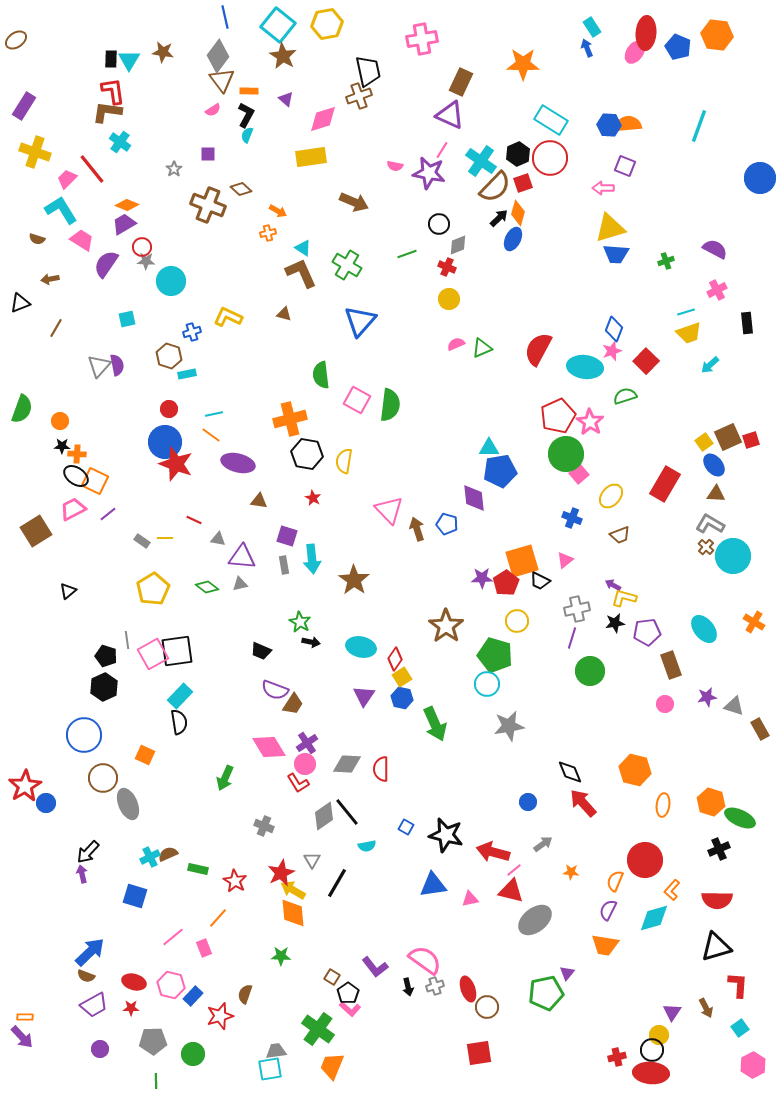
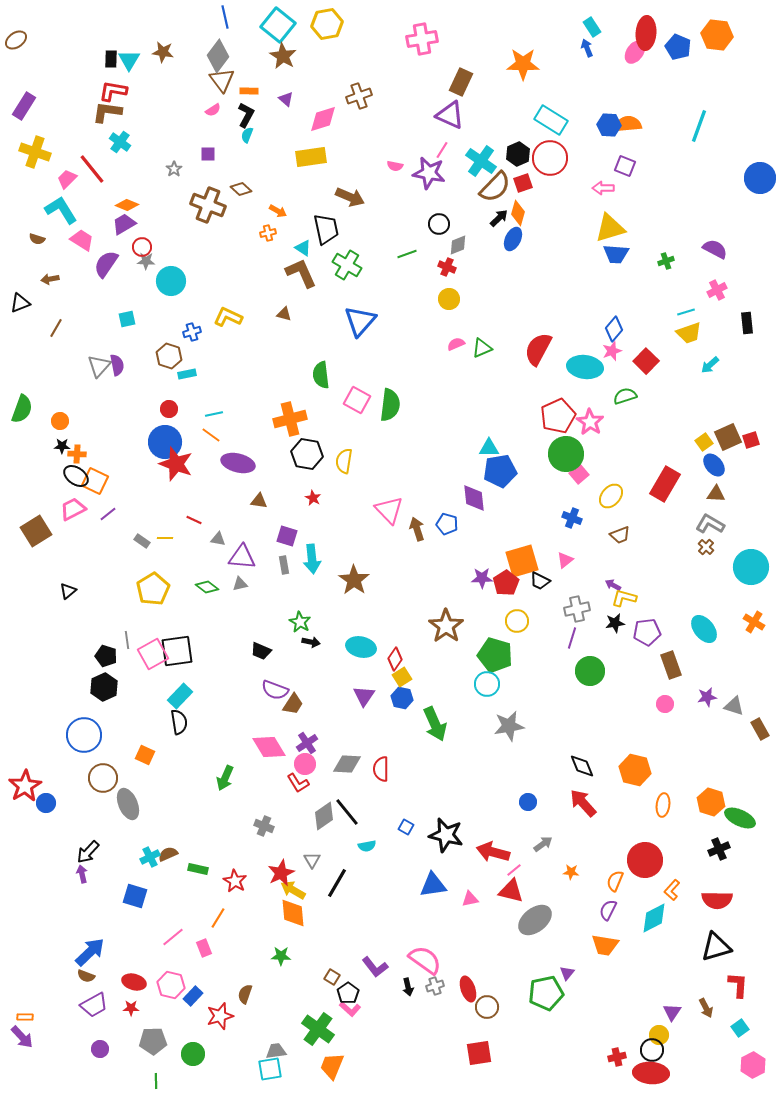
black trapezoid at (368, 71): moved 42 px left, 158 px down
red L-shape at (113, 91): rotated 72 degrees counterclockwise
brown arrow at (354, 202): moved 4 px left, 5 px up
blue diamond at (614, 329): rotated 20 degrees clockwise
cyan circle at (733, 556): moved 18 px right, 11 px down
black diamond at (570, 772): moved 12 px right, 6 px up
orange line at (218, 918): rotated 10 degrees counterclockwise
cyan diamond at (654, 918): rotated 12 degrees counterclockwise
